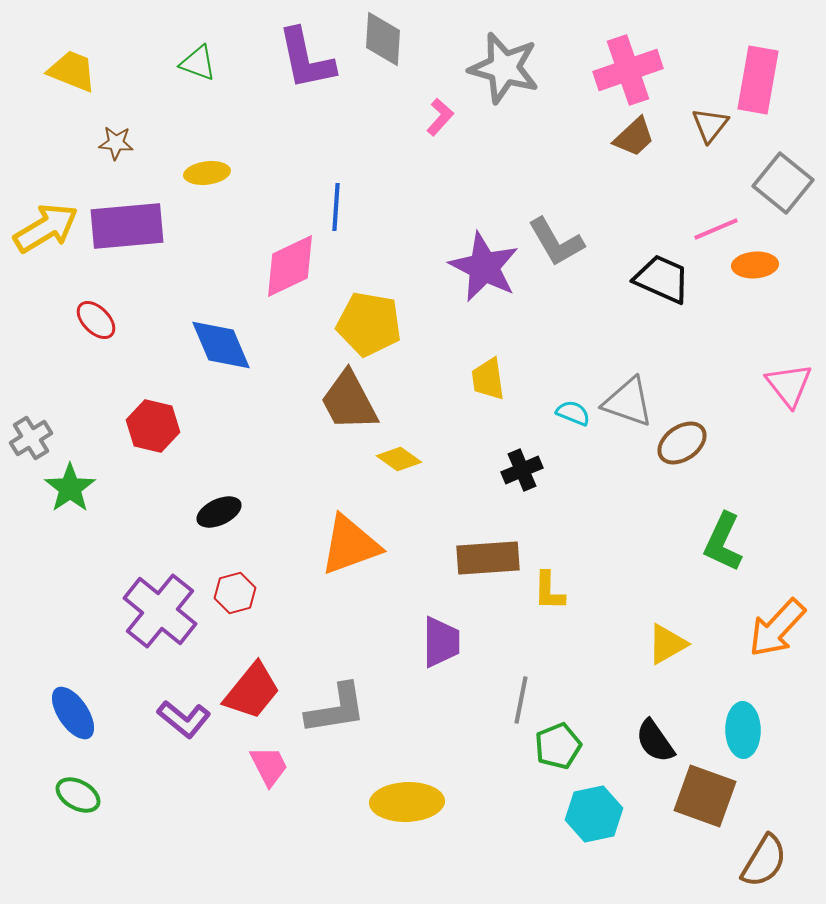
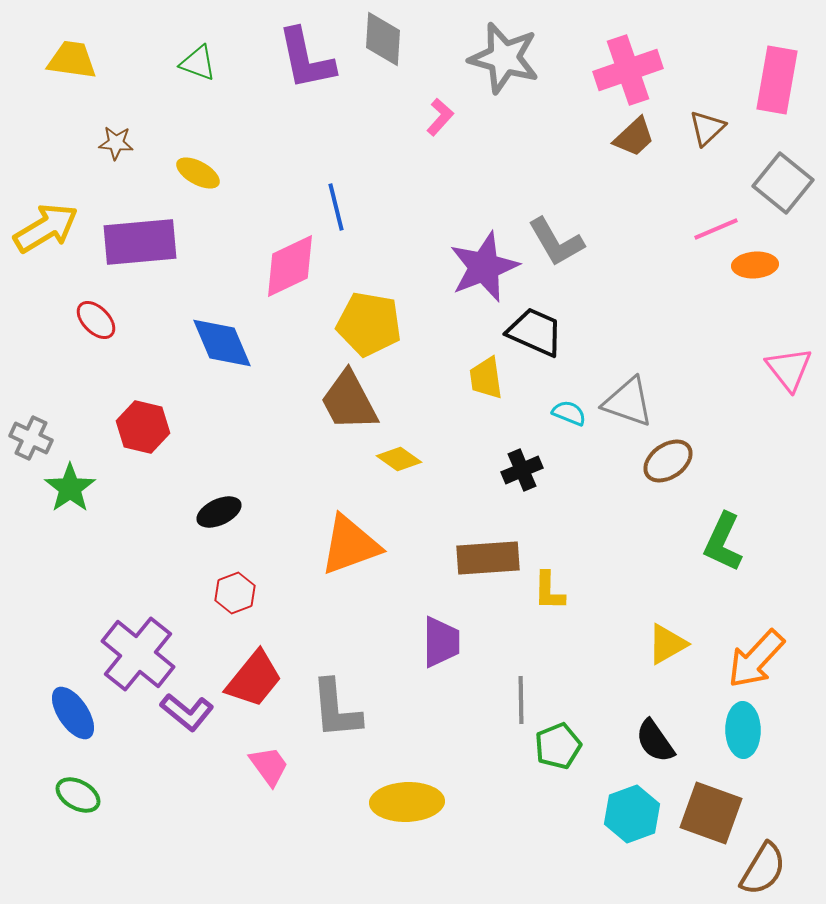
gray star at (504, 68): moved 10 px up
yellow trapezoid at (72, 71): moved 11 px up; rotated 14 degrees counterclockwise
pink rectangle at (758, 80): moved 19 px right
brown triangle at (710, 125): moved 3 px left, 3 px down; rotated 9 degrees clockwise
yellow ellipse at (207, 173): moved 9 px left; rotated 36 degrees clockwise
blue line at (336, 207): rotated 18 degrees counterclockwise
purple rectangle at (127, 226): moved 13 px right, 16 px down
purple star at (484, 267): rotated 24 degrees clockwise
black trapezoid at (662, 279): moved 127 px left, 53 px down
blue diamond at (221, 345): moved 1 px right, 2 px up
yellow trapezoid at (488, 379): moved 2 px left, 1 px up
pink triangle at (789, 385): moved 16 px up
cyan semicircle at (573, 413): moved 4 px left
red hexagon at (153, 426): moved 10 px left, 1 px down
gray cross at (31, 438): rotated 33 degrees counterclockwise
brown ellipse at (682, 443): moved 14 px left, 18 px down
red hexagon at (235, 593): rotated 6 degrees counterclockwise
purple cross at (160, 611): moved 22 px left, 43 px down
orange arrow at (777, 628): moved 21 px left, 31 px down
red trapezoid at (252, 691): moved 2 px right, 12 px up
gray line at (521, 700): rotated 12 degrees counterclockwise
gray L-shape at (336, 709): rotated 94 degrees clockwise
purple L-shape at (184, 719): moved 3 px right, 7 px up
pink trapezoid at (269, 766): rotated 9 degrees counterclockwise
brown square at (705, 796): moved 6 px right, 17 px down
cyan hexagon at (594, 814): moved 38 px right; rotated 8 degrees counterclockwise
brown semicircle at (764, 861): moved 1 px left, 8 px down
